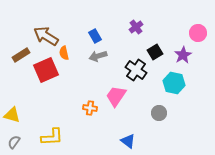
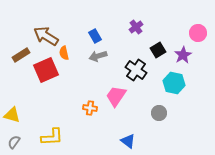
black square: moved 3 px right, 2 px up
